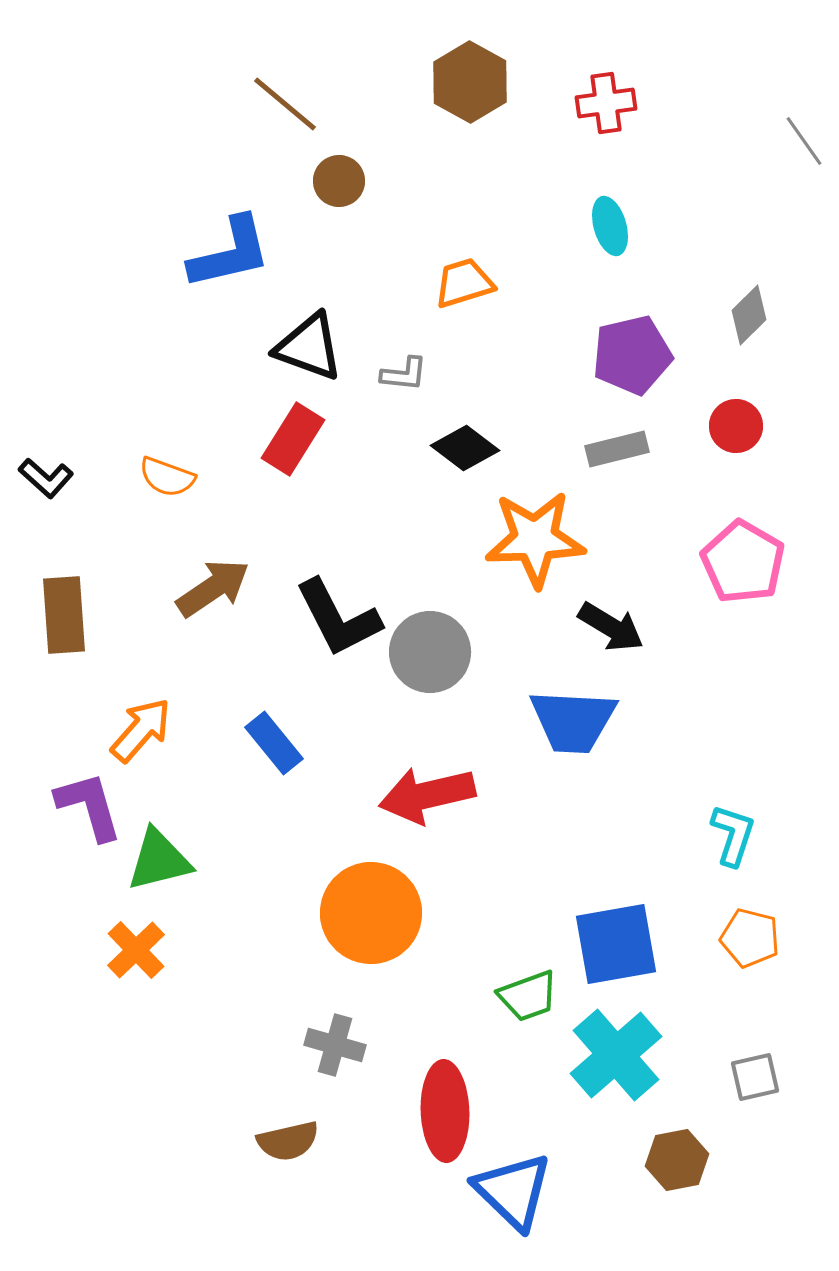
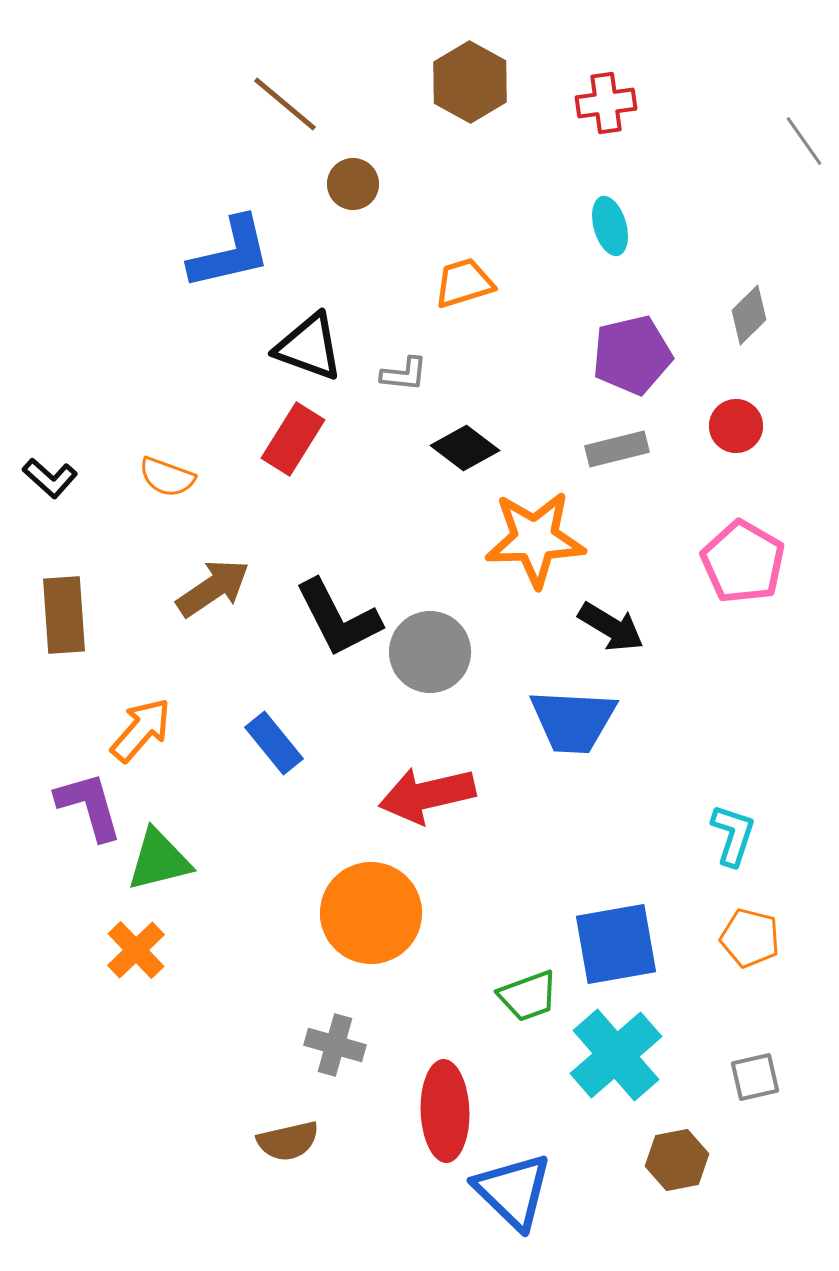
brown circle at (339, 181): moved 14 px right, 3 px down
black L-shape at (46, 478): moved 4 px right
